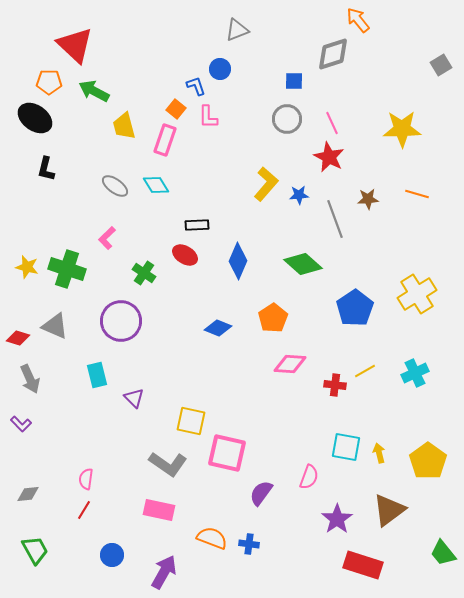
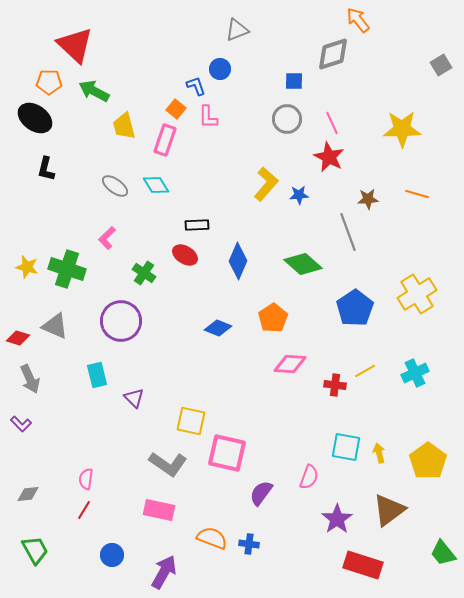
gray line at (335, 219): moved 13 px right, 13 px down
